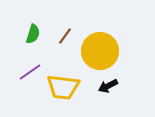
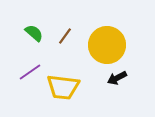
green semicircle: moved 1 px right, 1 px up; rotated 66 degrees counterclockwise
yellow circle: moved 7 px right, 6 px up
black arrow: moved 9 px right, 8 px up
